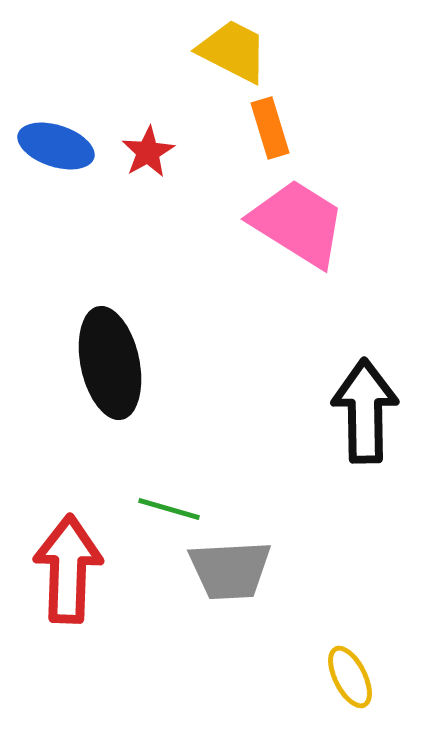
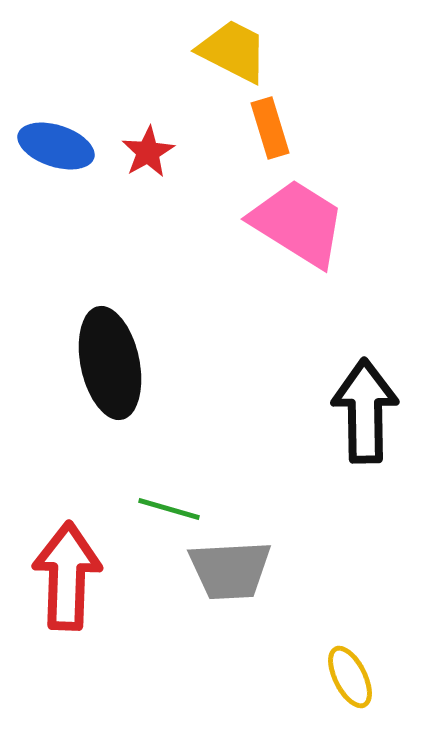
red arrow: moved 1 px left, 7 px down
